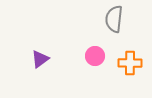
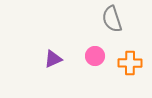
gray semicircle: moved 2 px left; rotated 24 degrees counterclockwise
purple triangle: moved 13 px right; rotated 12 degrees clockwise
